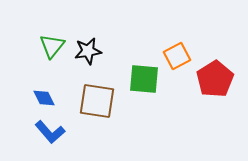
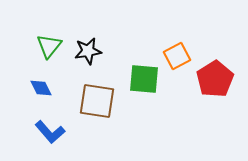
green triangle: moved 3 px left
blue diamond: moved 3 px left, 10 px up
